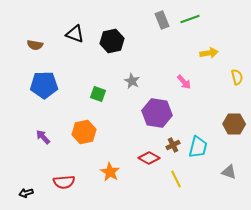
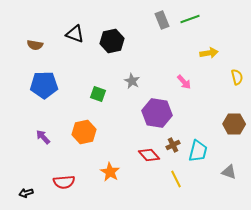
cyan trapezoid: moved 4 px down
red diamond: moved 3 px up; rotated 20 degrees clockwise
